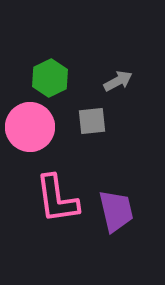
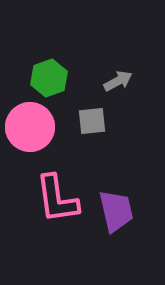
green hexagon: moved 1 px left; rotated 6 degrees clockwise
